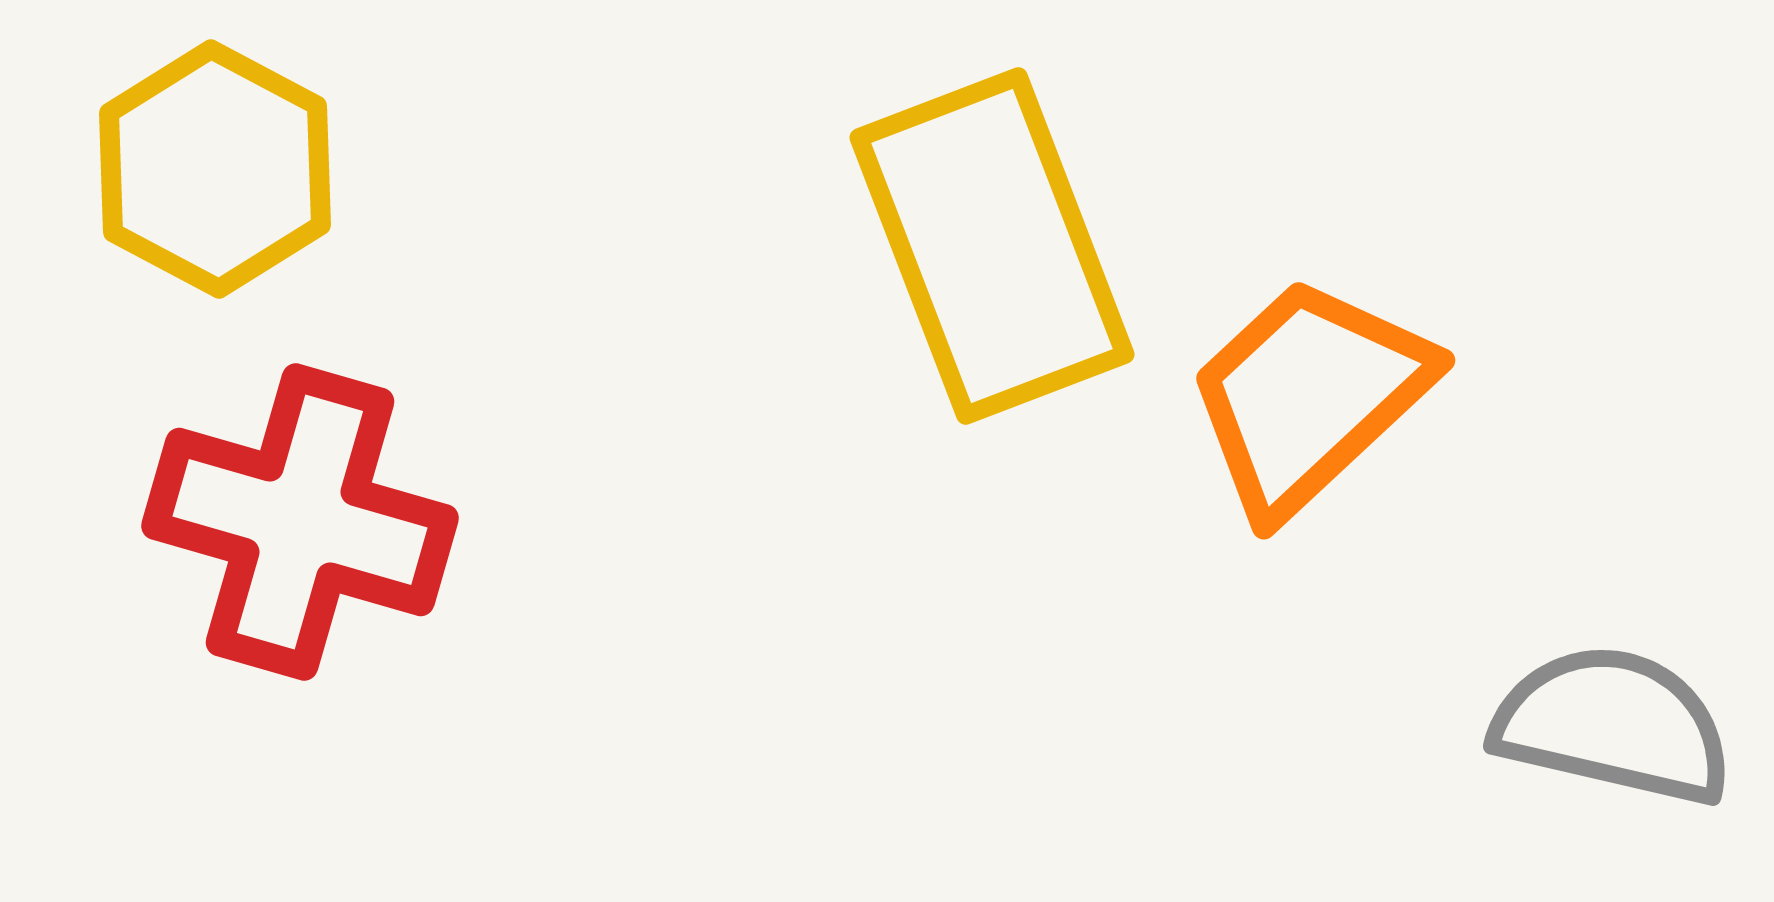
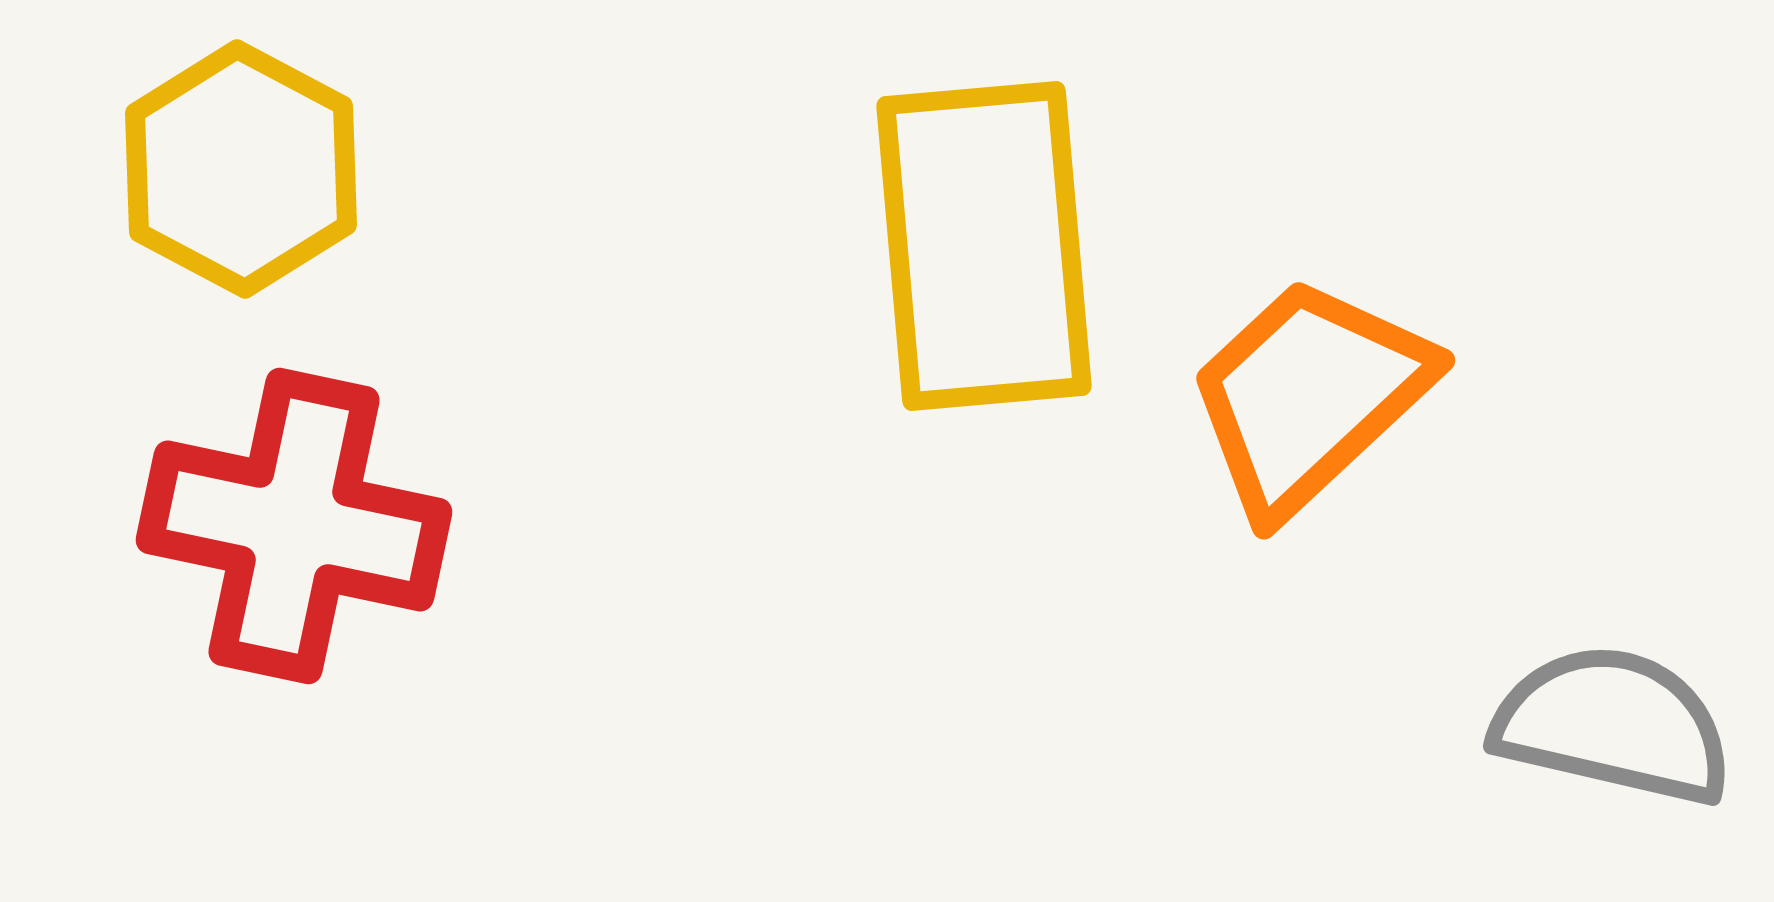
yellow hexagon: moved 26 px right
yellow rectangle: moved 8 px left; rotated 16 degrees clockwise
red cross: moved 6 px left, 4 px down; rotated 4 degrees counterclockwise
